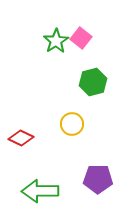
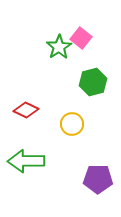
green star: moved 3 px right, 6 px down
red diamond: moved 5 px right, 28 px up
green arrow: moved 14 px left, 30 px up
